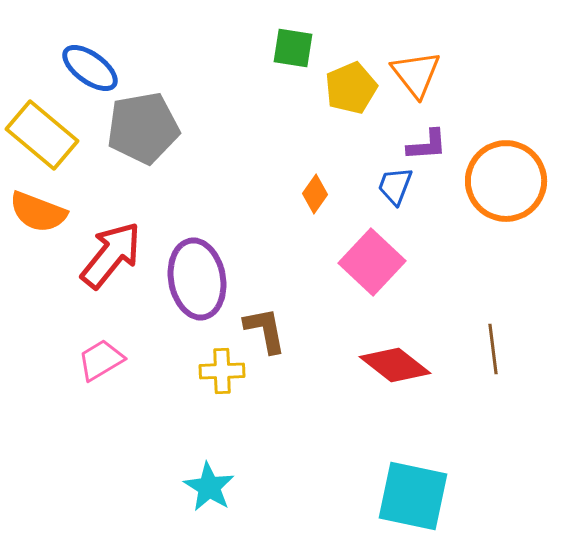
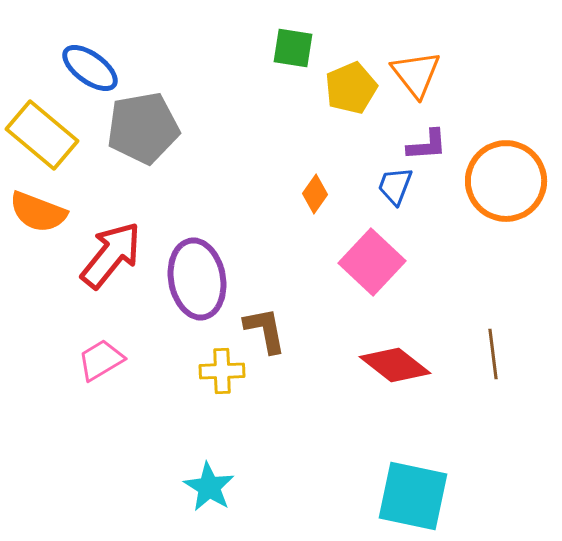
brown line: moved 5 px down
